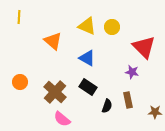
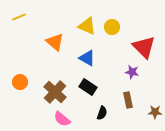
yellow line: rotated 64 degrees clockwise
orange triangle: moved 2 px right, 1 px down
black semicircle: moved 5 px left, 7 px down
